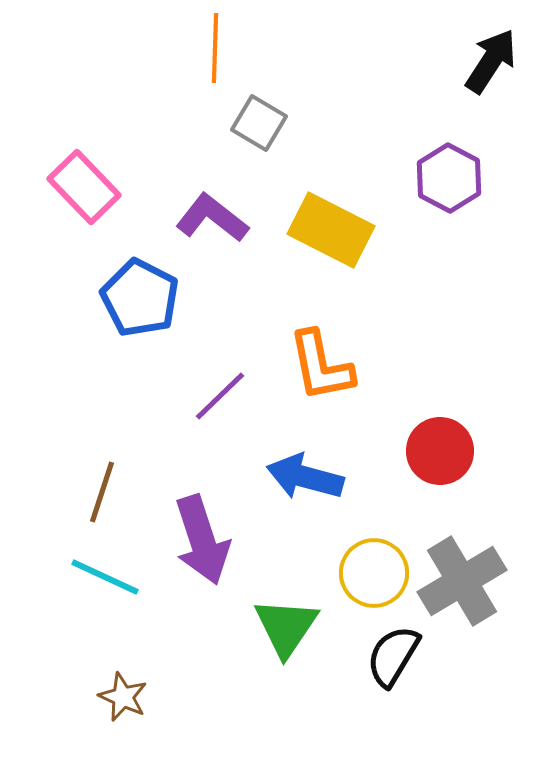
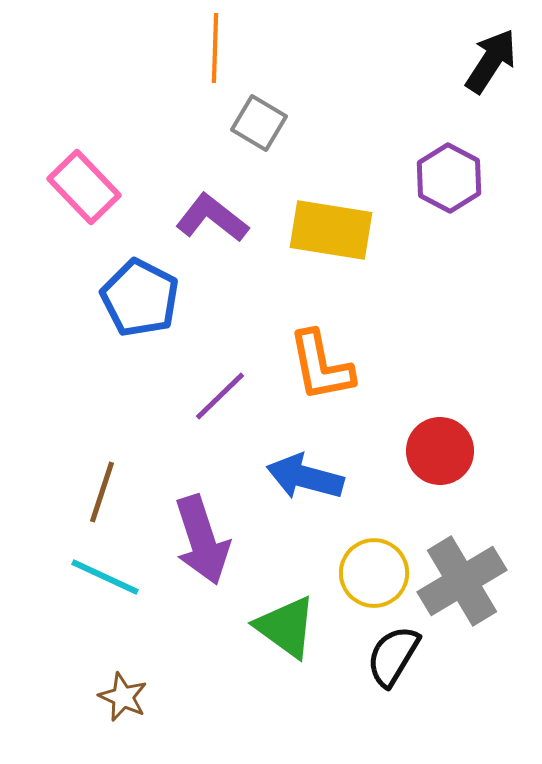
yellow rectangle: rotated 18 degrees counterclockwise
green triangle: rotated 28 degrees counterclockwise
